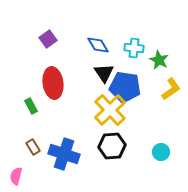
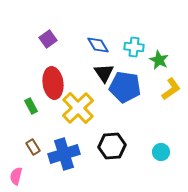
cyan cross: moved 1 px up
yellow cross: moved 32 px left, 2 px up
blue cross: rotated 36 degrees counterclockwise
